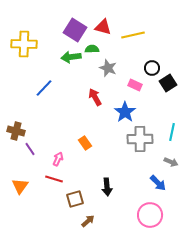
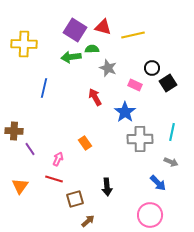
blue line: rotated 30 degrees counterclockwise
brown cross: moved 2 px left; rotated 12 degrees counterclockwise
